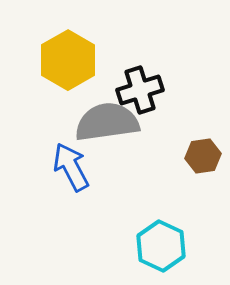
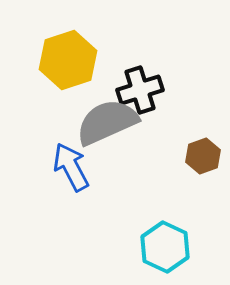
yellow hexagon: rotated 12 degrees clockwise
gray semicircle: rotated 16 degrees counterclockwise
brown hexagon: rotated 12 degrees counterclockwise
cyan hexagon: moved 4 px right, 1 px down
